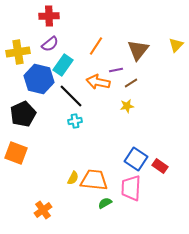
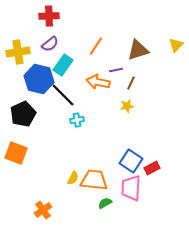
brown triangle: rotated 35 degrees clockwise
brown line: rotated 32 degrees counterclockwise
black line: moved 8 px left, 1 px up
cyan cross: moved 2 px right, 1 px up
blue square: moved 5 px left, 2 px down
red rectangle: moved 8 px left, 2 px down; rotated 63 degrees counterclockwise
